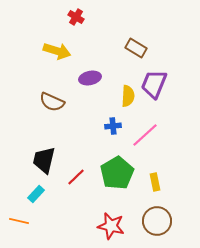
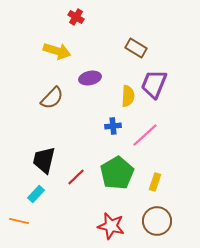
brown semicircle: moved 4 px up; rotated 70 degrees counterclockwise
yellow rectangle: rotated 30 degrees clockwise
